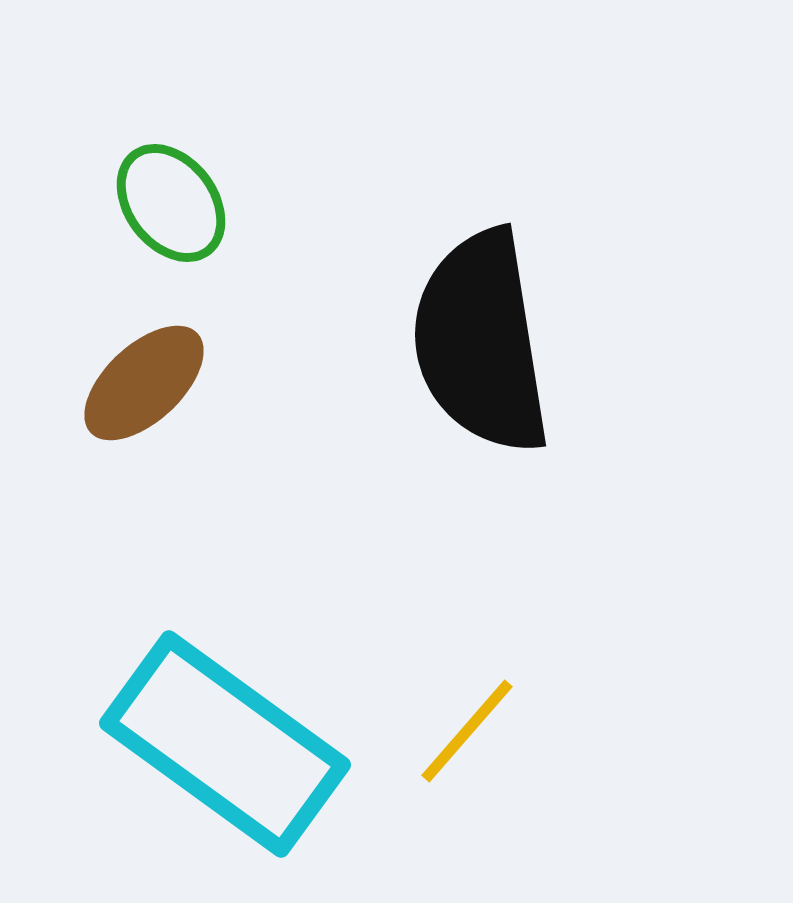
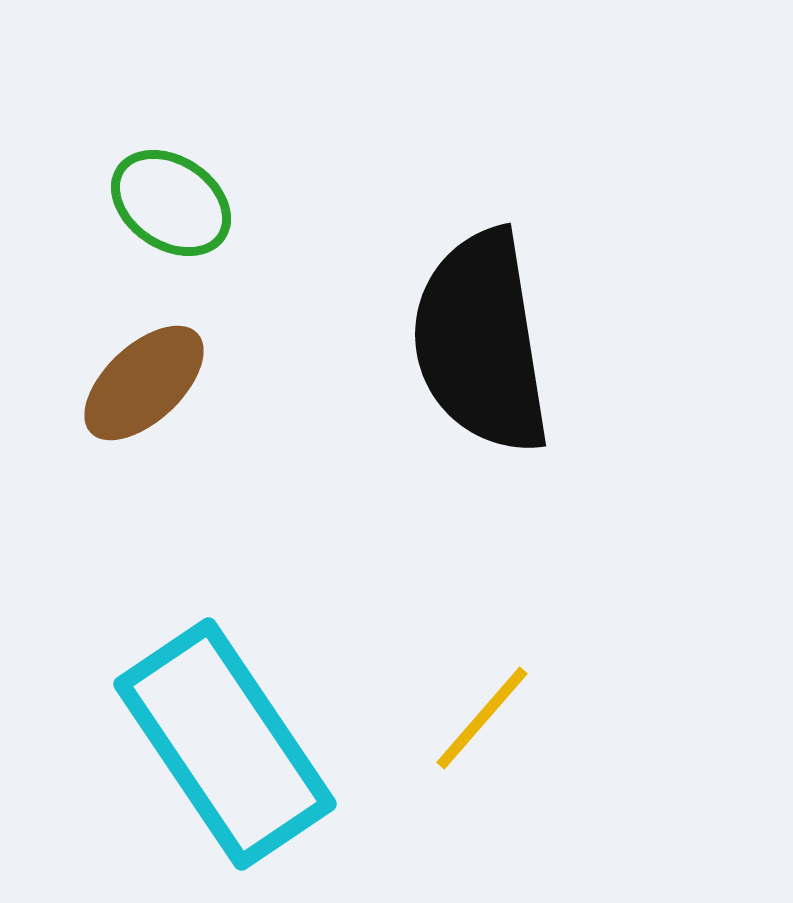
green ellipse: rotated 19 degrees counterclockwise
yellow line: moved 15 px right, 13 px up
cyan rectangle: rotated 20 degrees clockwise
